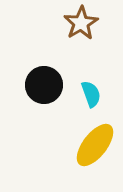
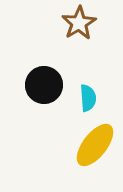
brown star: moved 2 px left
cyan semicircle: moved 3 px left, 4 px down; rotated 16 degrees clockwise
